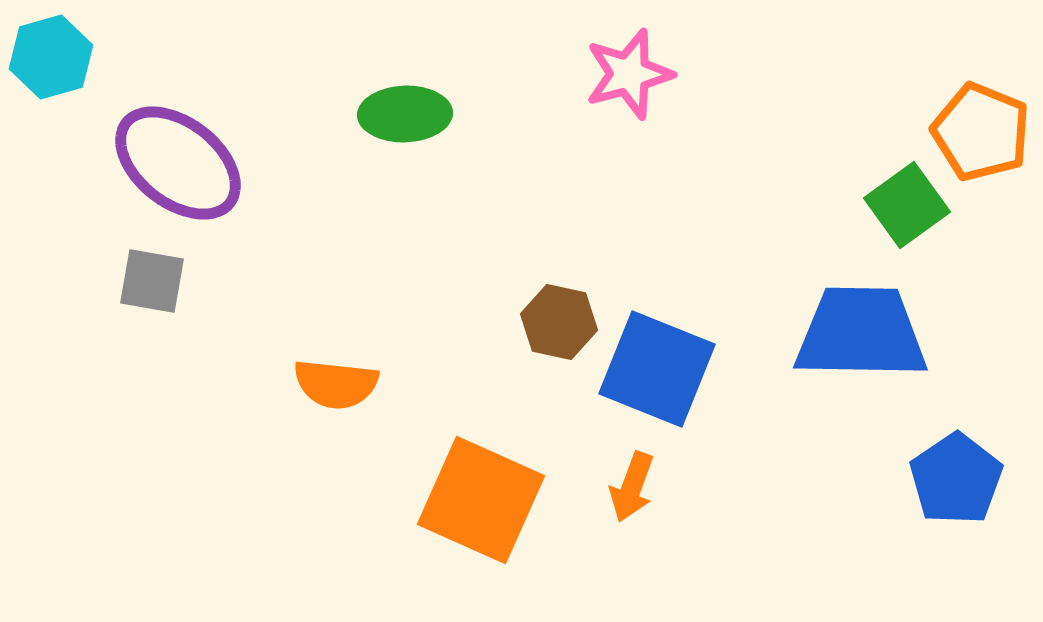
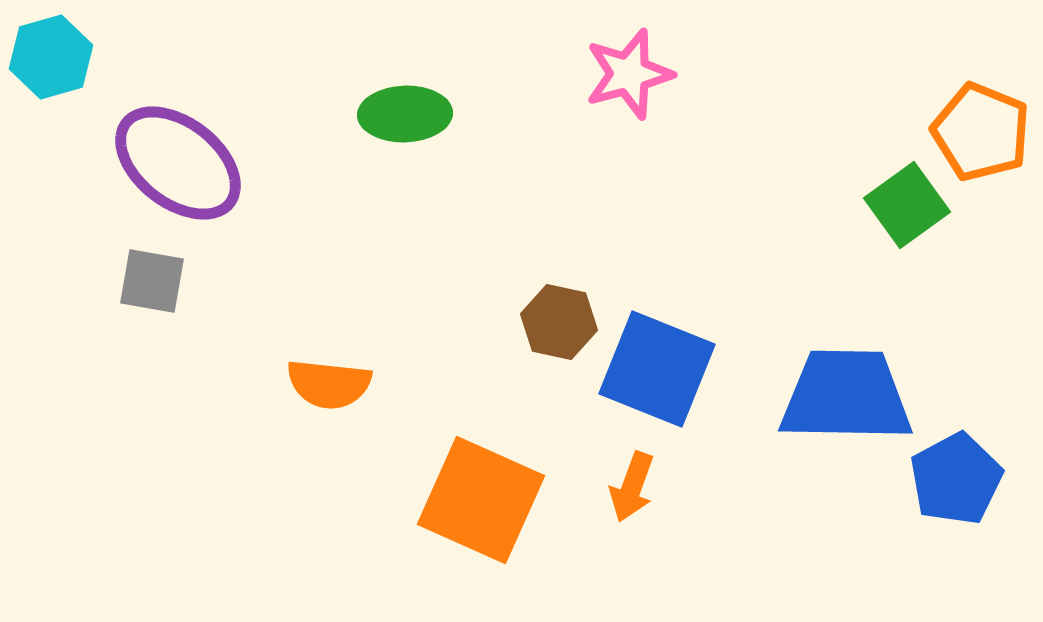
blue trapezoid: moved 15 px left, 63 px down
orange semicircle: moved 7 px left
blue pentagon: rotated 6 degrees clockwise
